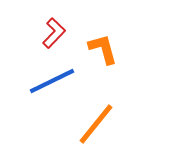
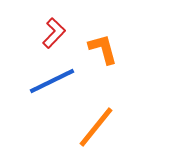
orange line: moved 3 px down
